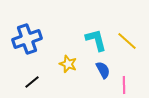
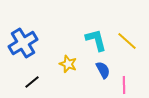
blue cross: moved 4 px left, 4 px down; rotated 12 degrees counterclockwise
